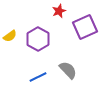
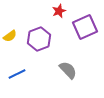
purple hexagon: moved 1 px right; rotated 10 degrees clockwise
blue line: moved 21 px left, 3 px up
